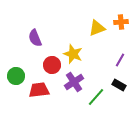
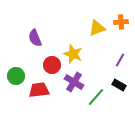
purple cross: rotated 24 degrees counterclockwise
